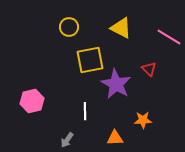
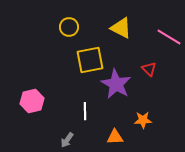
orange triangle: moved 1 px up
